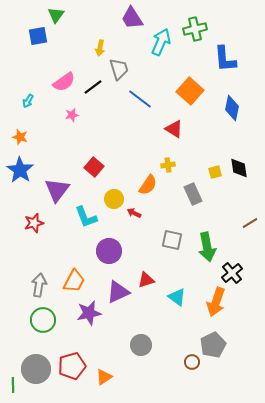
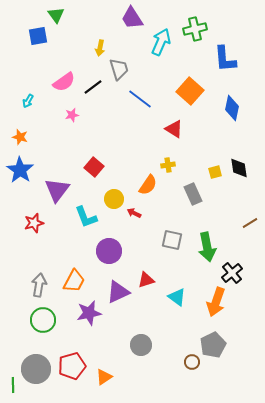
green triangle at (56, 15): rotated 12 degrees counterclockwise
